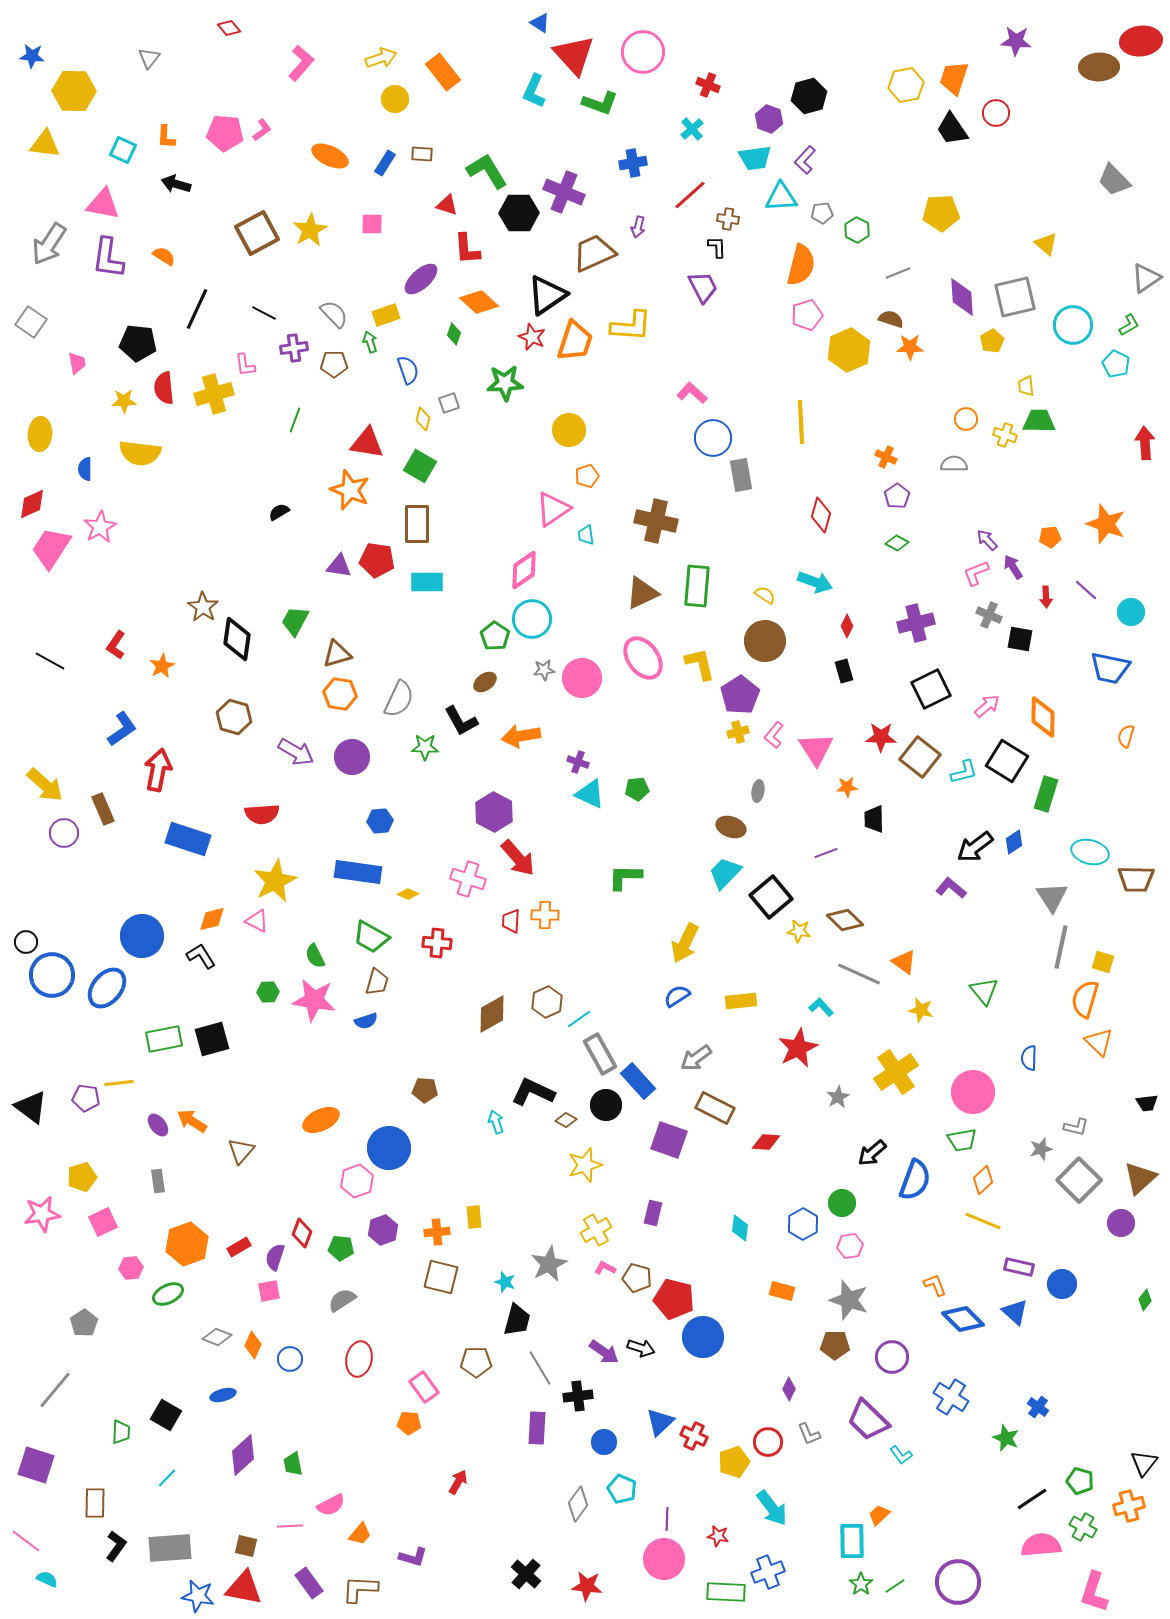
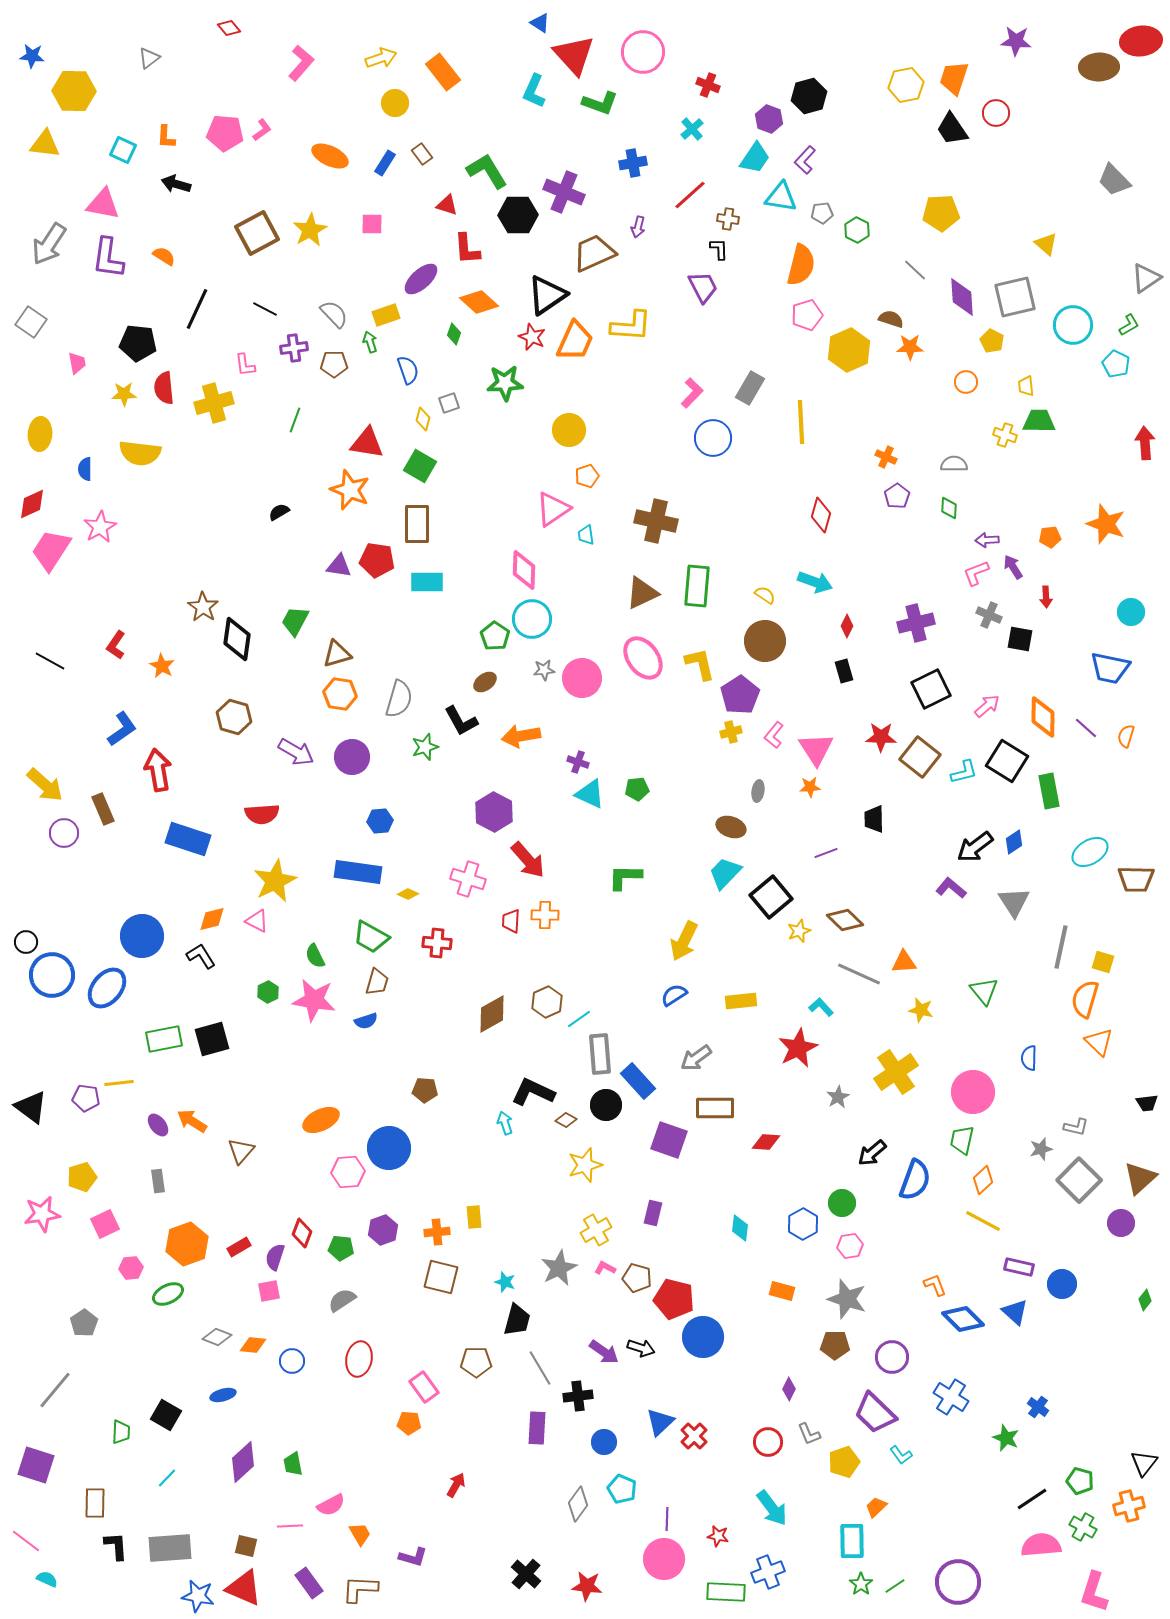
gray triangle at (149, 58): rotated 15 degrees clockwise
yellow circle at (395, 99): moved 4 px down
brown rectangle at (422, 154): rotated 50 degrees clockwise
cyan trapezoid at (755, 158): rotated 48 degrees counterclockwise
cyan triangle at (781, 197): rotated 12 degrees clockwise
black hexagon at (519, 213): moved 1 px left, 2 px down
black L-shape at (717, 247): moved 2 px right, 2 px down
gray line at (898, 273): moved 17 px right, 3 px up; rotated 65 degrees clockwise
black line at (264, 313): moved 1 px right, 4 px up
orange trapezoid at (575, 341): rotated 6 degrees clockwise
yellow pentagon at (992, 341): rotated 15 degrees counterclockwise
pink L-shape at (692, 393): rotated 92 degrees clockwise
yellow cross at (214, 394): moved 9 px down
yellow star at (124, 401): moved 7 px up
orange circle at (966, 419): moved 37 px up
gray rectangle at (741, 475): moved 9 px right, 87 px up; rotated 40 degrees clockwise
purple arrow at (987, 540): rotated 50 degrees counterclockwise
green diamond at (897, 543): moved 52 px right, 35 px up; rotated 65 degrees clockwise
pink trapezoid at (51, 548): moved 2 px down
pink diamond at (524, 570): rotated 54 degrees counterclockwise
purple line at (1086, 590): moved 138 px down
orange star at (162, 666): rotated 15 degrees counterclockwise
gray semicircle at (399, 699): rotated 9 degrees counterclockwise
yellow cross at (738, 732): moved 7 px left
green star at (425, 747): rotated 20 degrees counterclockwise
red arrow at (158, 770): rotated 21 degrees counterclockwise
orange star at (847, 787): moved 37 px left
green rectangle at (1046, 794): moved 3 px right, 3 px up; rotated 28 degrees counterclockwise
cyan ellipse at (1090, 852): rotated 45 degrees counterclockwise
red arrow at (518, 858): moved 10 px right, 2 px down
gray triangle at (1052, 897): moved 38 px left, 5 px down
yellow star at (799, 931): rotated 30 degrees counterclockwise
yellow arrow at (685, 943): moved 1 px left, 2 px up
orange triangle at (904, 962): rotated 40 degrees counterclockwise
green hexagon at (268, 992): rotated 25 degrees counterclockwise
blue semicircle at (677, 996): moved 3 px left, 1 px up
gray rectangle at (600, 1054): rotated 24 degrees clockwise
brown rectangle at (715, 1108): rotated 27 degrees counterclockwise
cyan arrow at (496, 1122): moved 9 px right, 1 px down
green trapezoid at (962, 1140): rotated 112 degrees clockwise
pink hexagon at (357, 1181): moved 9 px left, 9 px up; rotated 16 degrees clockwise
yellow line at (983, 1221): rotated 6 degrees clockwise
pink square at (103, 1222): moved 2 px right, 2 px down
gray star at (549, 1264): moved 10 px right, 4 px down
gray star at (849, 1300): moved 2 px left, 1 px up
orange diamond at (253, 1345): rotated 72 degrees clockwise
blue circle at (290, 1359): moved 2 px right, 2 px down
purple trapezoid at (868, 1420): moved 7 px right, 7 px up
red cross at (694, 1436): rotated 20 degrees clockwise
purple diamond at (243, 1455): moved 7 px down
yellow pentagon at (734, 1462): moved 110 px right
red arrow at (458, 1482): moved 2 px left, 3 px down
orange trapezoid at (879, 1515): moved 3 px left, 8 px up
orange trapezoid at (360, 1534): rotated 70 degrees counterclockwise
black L-shape at (116, 1546): rotated 40 degrees counterclockwise
red triangle at (244, 1588): rotated 12 degrees clockwise
